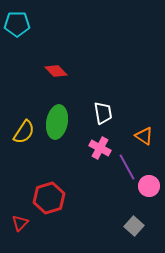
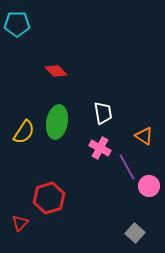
gray square: moved 1 px right, 7 px down
